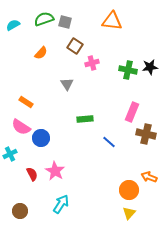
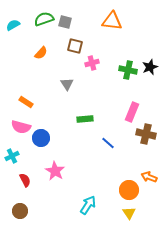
brown square: rotated 21 degrees counterclockwise
black star: rotated 14 degrees counterclockwise
pink semicircle: rotated 18 degrees counterclockwise
blue line: moved 1 px left, 1 px down
cyan cross: moved 2 px right, 2 px down
red semicircle: moved 7 px left, 6 px down
cyan arrow: moved 27 px right, 1 px down
yellow triangle: rotated 16 degrees counterclockwise
